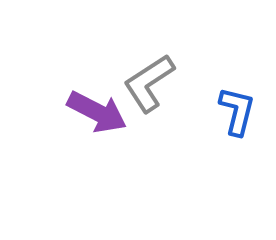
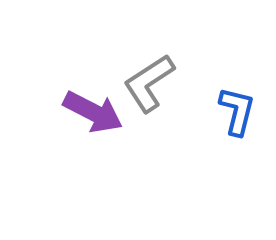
purple arrow: moved 4 px left
